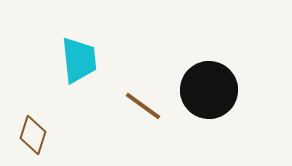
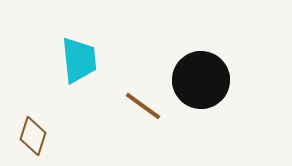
black circle: moved 8 px left, 10 px up
brown diamond: moved 1 px down
